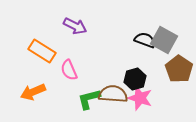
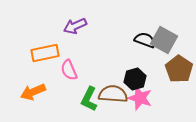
purple arrow: rotated 130 degrees clockwise
orange rectangle: moved 3 px right, 2 px down; rotated 44 degrees counterclockwise
green L-shape: rotated 50 degrees counterclockwise
